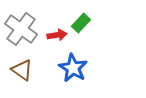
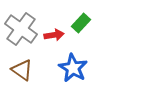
red arrow: moved 3 px left
